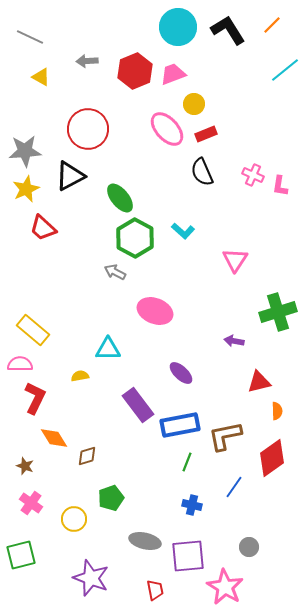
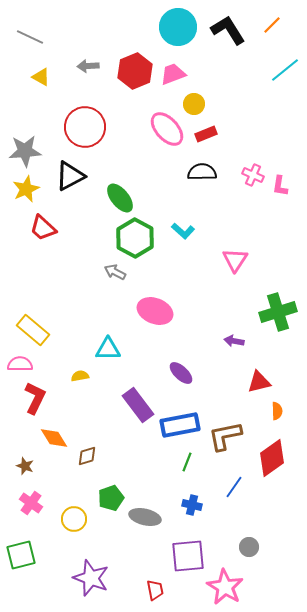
gray arrow at (87, 61): moved 1 px right, 5 px down
red circle at (88, 129): moved 3 px left, 2 px up
black semicircle at (202, 172): rotated 112 degrees clockwise
gray ellipse at (145, 541): moved 24 px up
